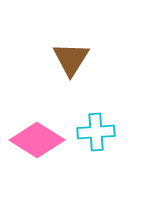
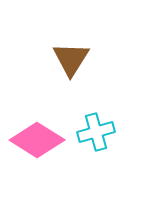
cyan cross: rotated 12 degrees counterclockwise
